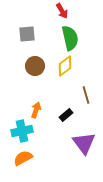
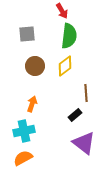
green semicircle: moved 1 px left, 2 px up; rotated 20 degrees clockwise
brown line: moved 2 px up; rotated 12 degrees clockwise
orange arrow: moved 4 px left, 6 px up
black rectangle: moved 9 px right
cyan cross: moved 2 px right
purple triangle: rotated 15 degrees counterclockwise
